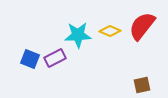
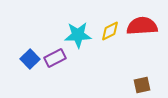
red semicircle: rotated 48 degrees clockwise
yellow diamond: rotated 50 degrees counterclockwise
blue square: rotated 24 degrees clockwise
